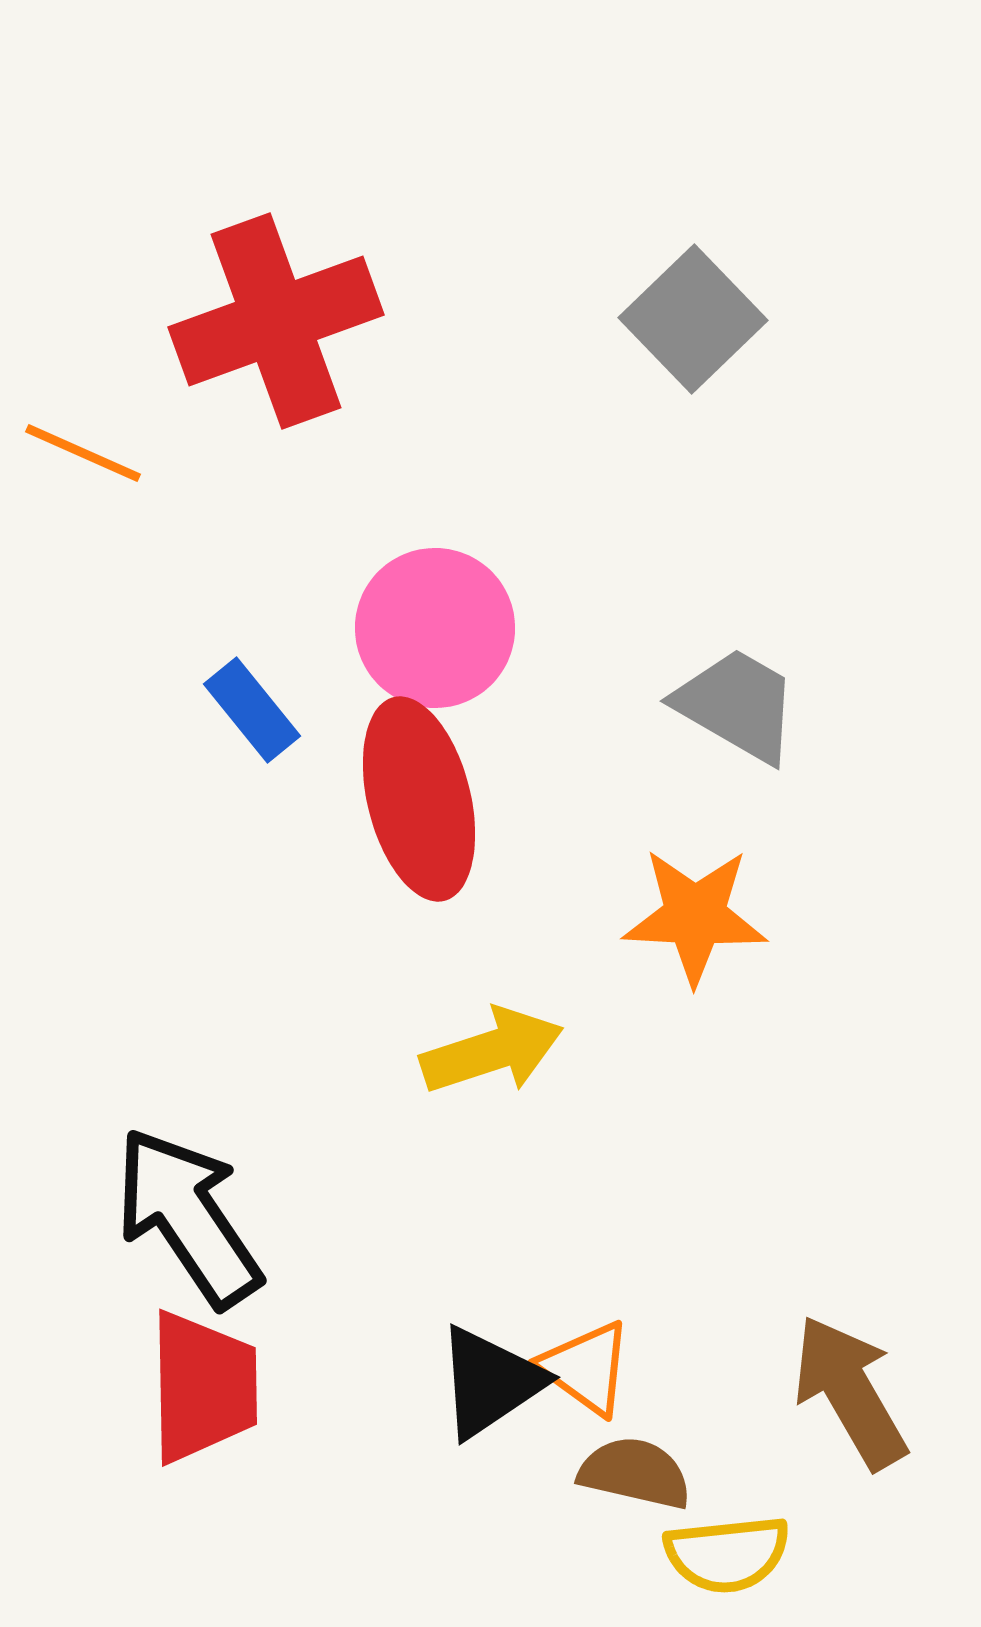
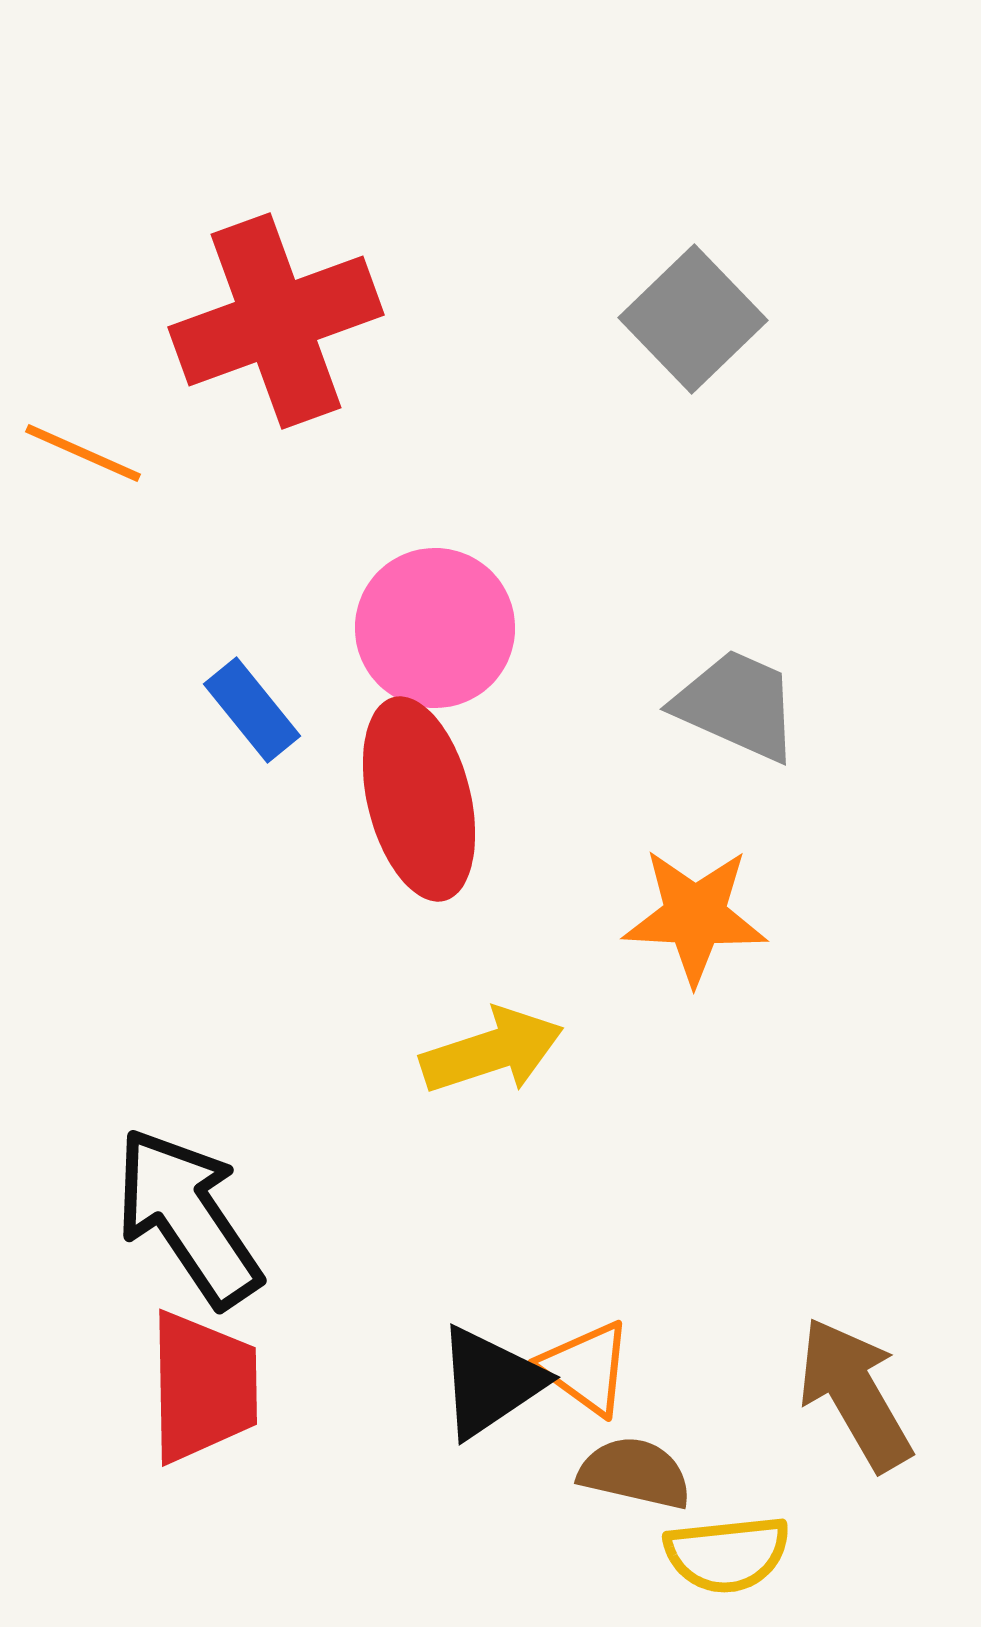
gray trapezoid: rotated 6 degrees counterclockwise
brown arrow: moved 5 px right, 2 px down
